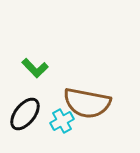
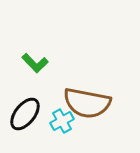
green L-shape: moved 5 px up
